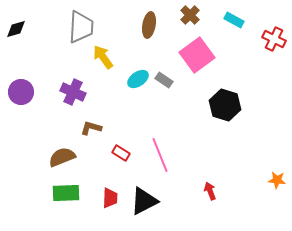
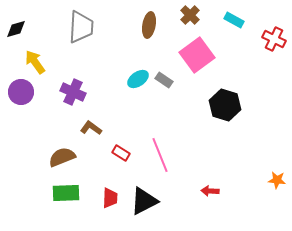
yellow arrow: moved 68 px left, 5 px down
brown L-shape: rotated 20 degrees clockwise
red arrow: rotated 66 degrees counterclockwise
